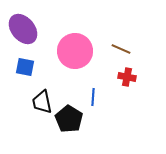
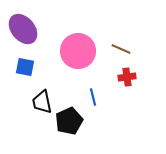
pink circle: moved 3 px right
red cross: rotated 18 degrees counterclockwise
blue line: rotated 18 degrees counterclockwise
black pentagon: moved 2 px down; rotated 16 degrees clockwise
